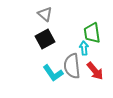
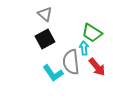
green trapezoid: rotated 50 degrees counterclockwise
gray semicircle: moved 1 px left, 4 px up
red arrow: moved 2 px right, 4 px up
